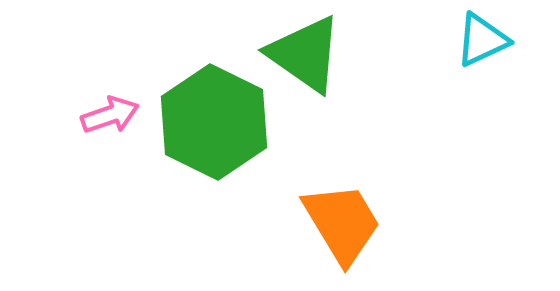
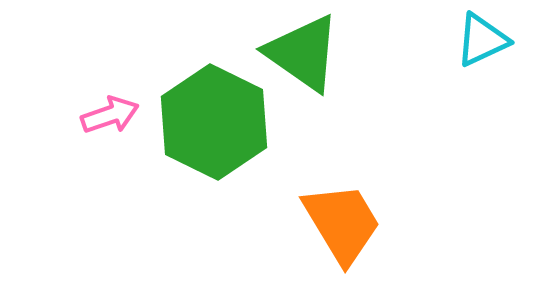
green triangle: moved 2 px left, 1 px up
